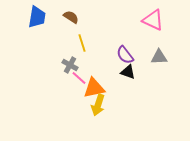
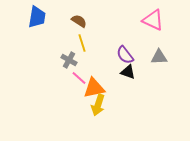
brown semicircle: moved 8 px right, 4 px down
gray cross: moved 1 px left, 5 px up
